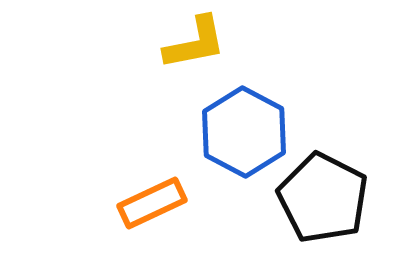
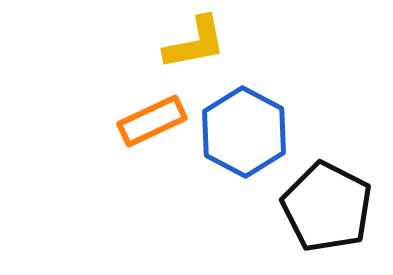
black pentagon: moved 4 px right, 9 px down
orange rectangle: moved 82 px up
